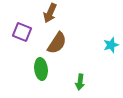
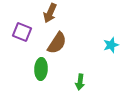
green ellipse: rotated 10 degrees clockwise
